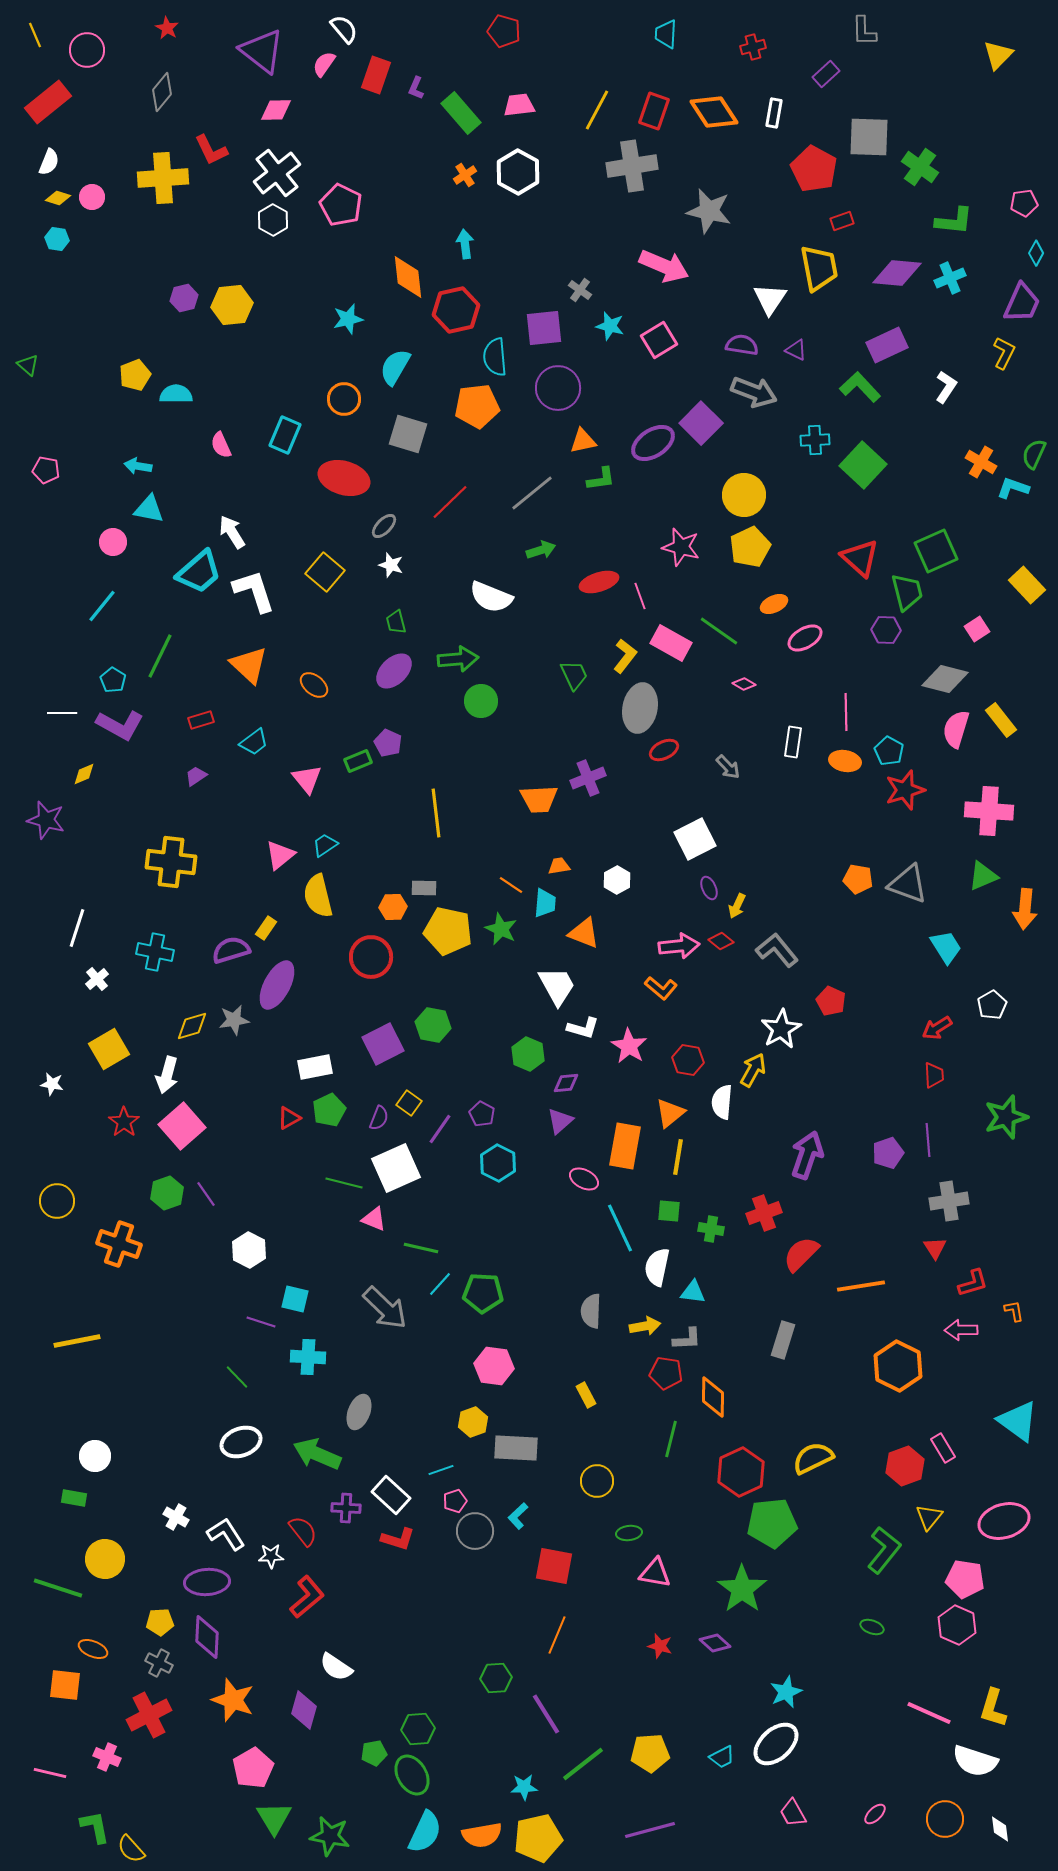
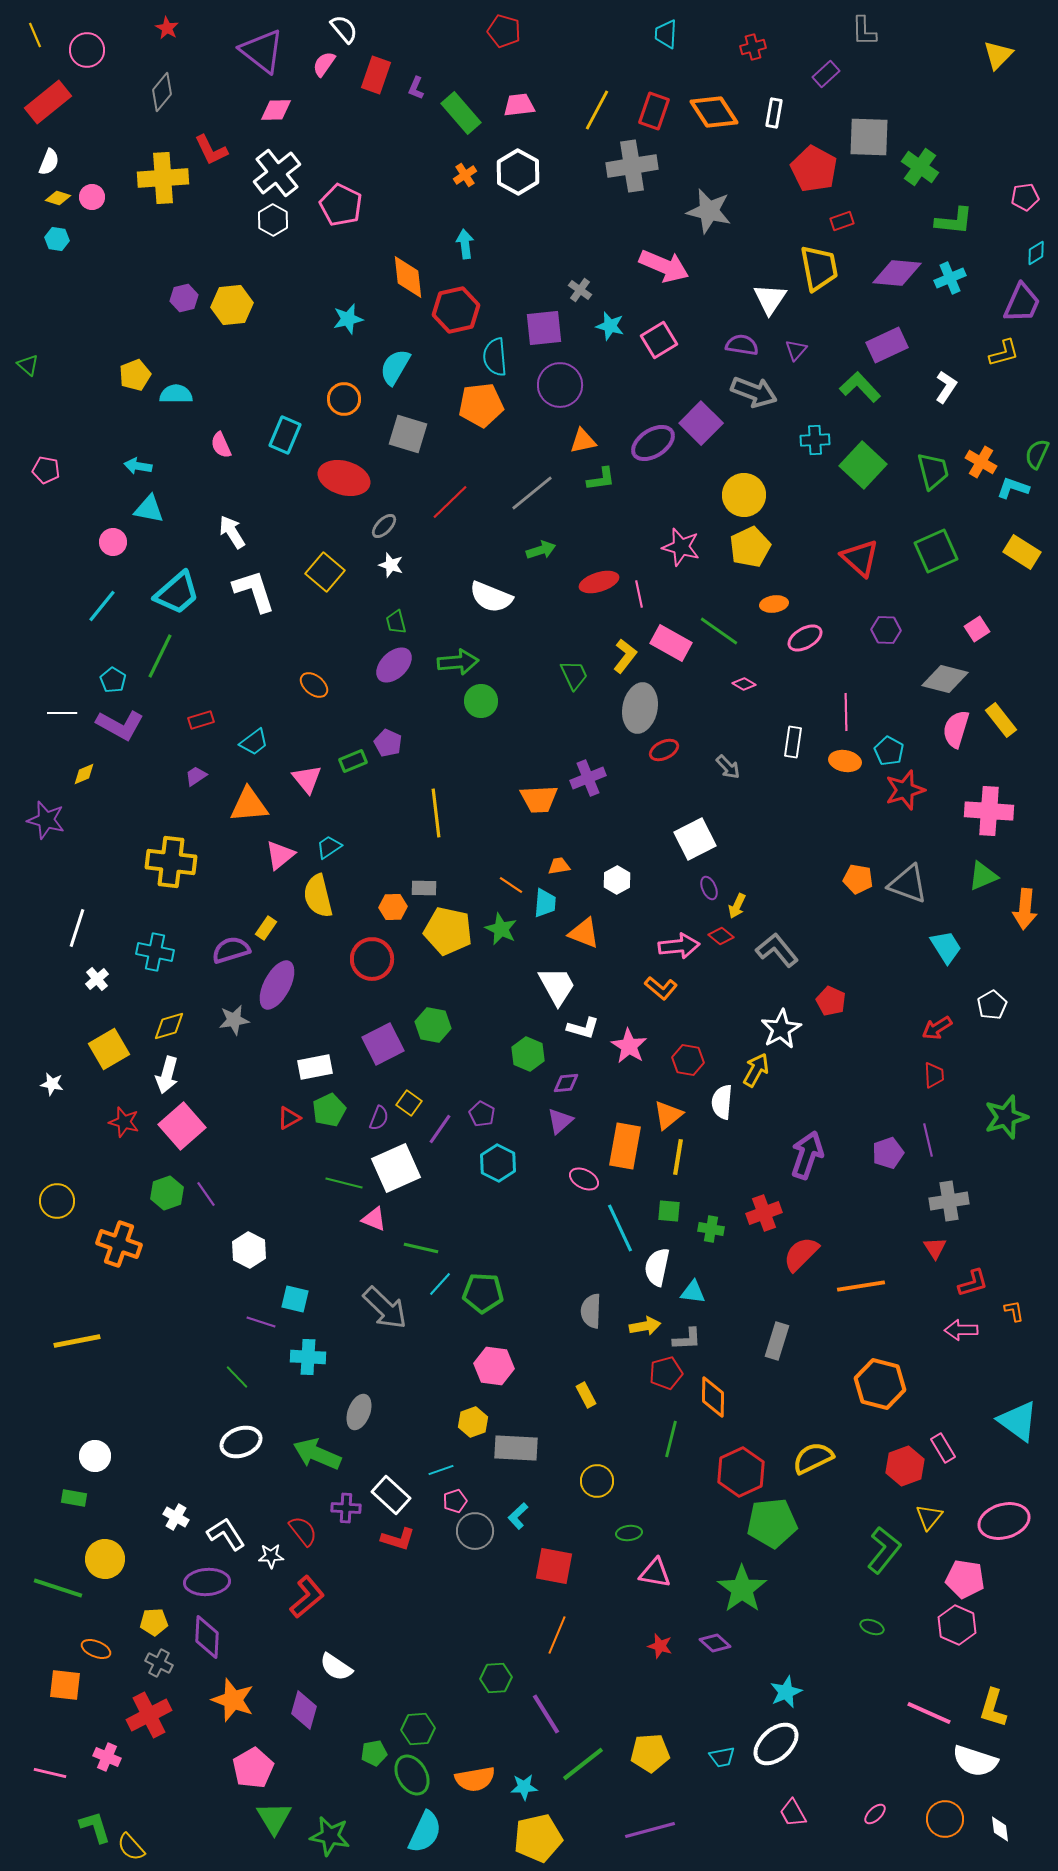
pink pentagon at (1024, 203): moved 1 px right, 6 px up
cyan diamond at (1036, 253): rotated 30 degrees clockwise
purple triangle at (796, 350): rotated 45 degrees clockwise
yellow L-shape at (1004, 353): rotated 48 degrees clockwise
purple circle at (558, 388): moved 2 px right, 3 px up
orange pentagon at (477, 406): moved 4 px right, 1 px up
green semicircle at (1034, 454): moved 3 px right
cyan trapezoid at (199, 572): moved 22 px left, 21 px down
yellow rectangle at (1027, 585): moved 5 px left, 33 px up; rotated 15 degrees counterclockwise
green trapezoid at (907, 592): moved 26 px right, 121 px up
pink line at (640, 596): moved 1 px left, 2 px up; rotated 8 degrees clockwise
orange ellipse at (774, 604): rotated 16 degrees clockwise
green arrow at (458, 659): moved 3 px down
orange triangle at (249, 665): moved 140 px down; rotated 48 degrees counterclockwise
purple ellipse at (394, 671): moved 6 px up
green rectangle at (358, 761): moved 5 px left
cyan trapezoid at (325, 845): moved 4 px right, 2 px down
red diamond at (721, 941): moved 5 px up
red circle at (371, 957): moved 1 px right, 2 px down
yellow diamond at (192, 1026): moved 23 px left
yellow arrow at (753, 1070): moved 3 px right
orange triangle at (670, 1113): moved 2 px left, 2 px down
red star at (124, 1122): rotated 20 degrees counterclockwise
purple line at (928, 1140): rotated 8 degrees counterclockwise
gray rectangle at (783, 1340): moved 6 px left, 1 px down
orange hexagon at (898, 1366): moved 18 px left, 18 px down; rotated 12 degrees counterclockwise
red pentagon at (666, 1373): rotated 24 degrees counterclockwise
yellow pentagon at (160, 1622): moved 6 px left
orange ellipse at (93, 1649): moved 3 px right
cyan trapezoid at (722, 1757): rotated 16 degrees clockwise
green L-shape at (95, 1827): rotated 6 degrees counterclockwise
orange semicircle at (482, 1835): moved 7 px left, 56 px up
yellow semicircle at (131, 1849): moved 2 px up
